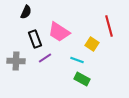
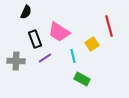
yellow square: rotated 24 degrees clockwise
cyan line: moved 4 px left, 4 px up; rotated 56 degrees clockwise
